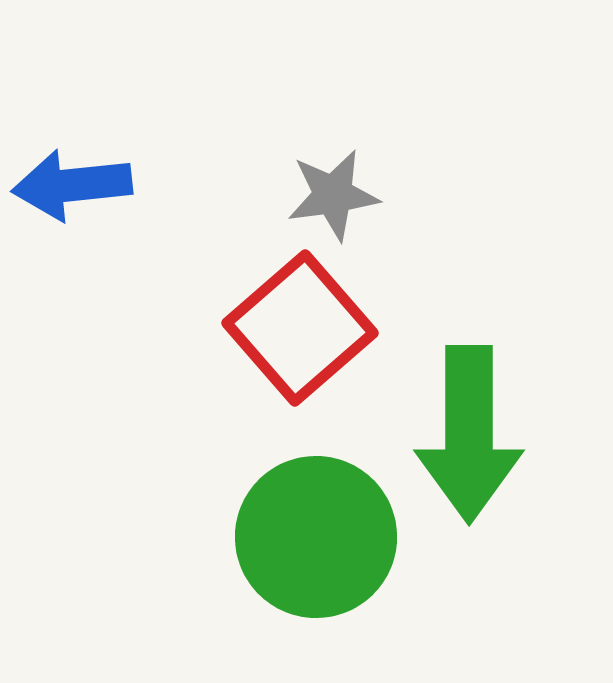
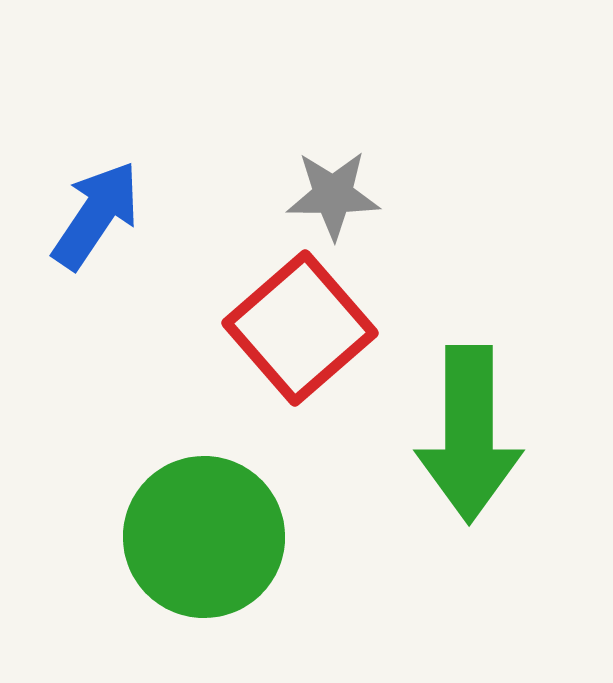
blue arrow: moved 24 px right, 30 px down; rotated 130 degrees clockwise
gray star: rotated 8 degrees clockwise
green circle: moved 112 px left
